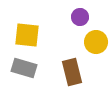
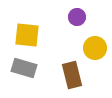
purple circle: moved 3 px left
yellow circle: moved 1 px left, 6 px down
brown rectangle: moved 3 px down
